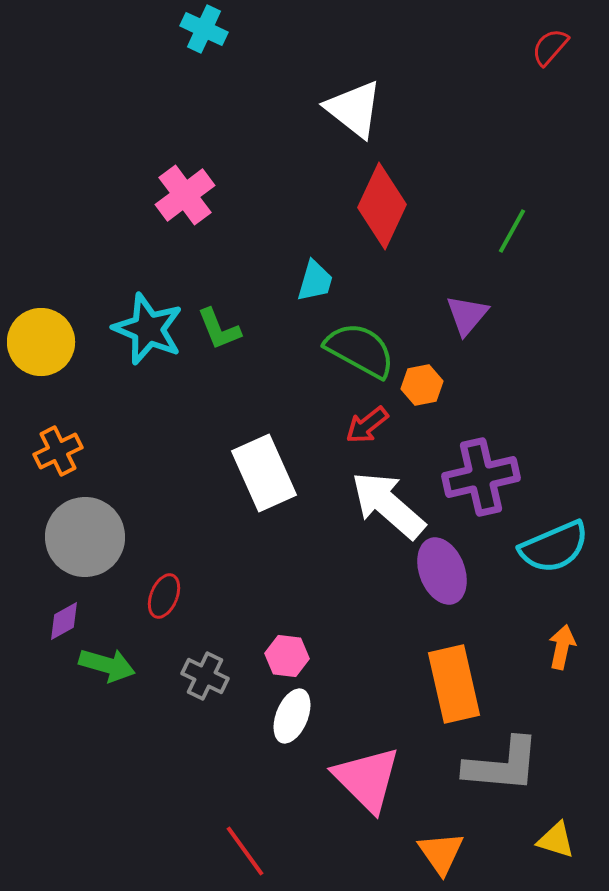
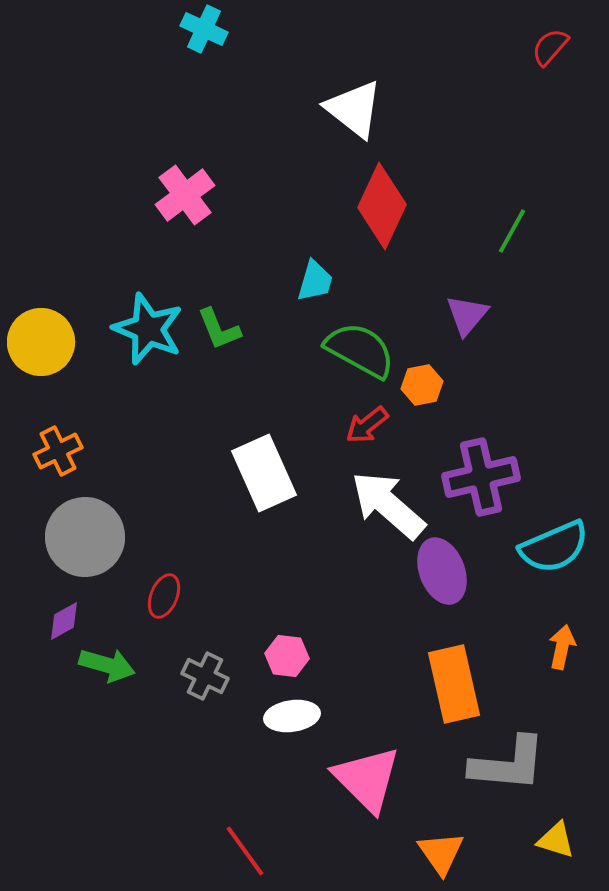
white ellipse: rotated 60 degrees clockwise
gray L-shape: moved 6 px right, 1 px up
